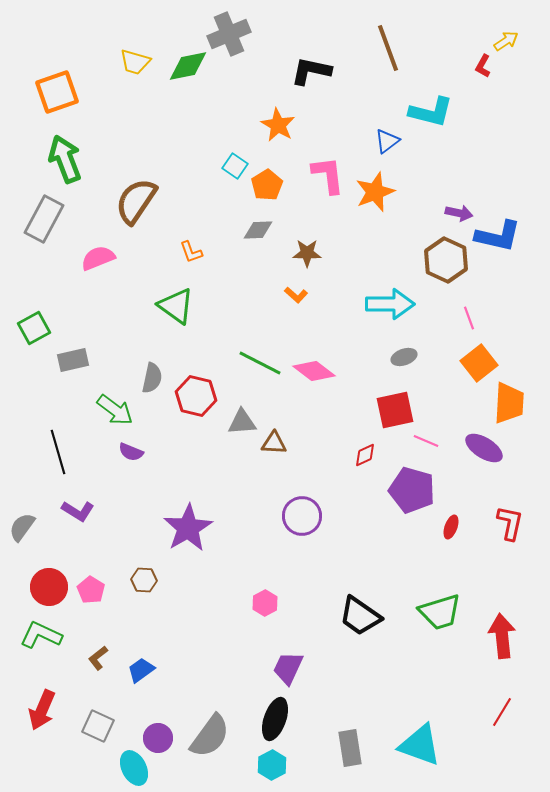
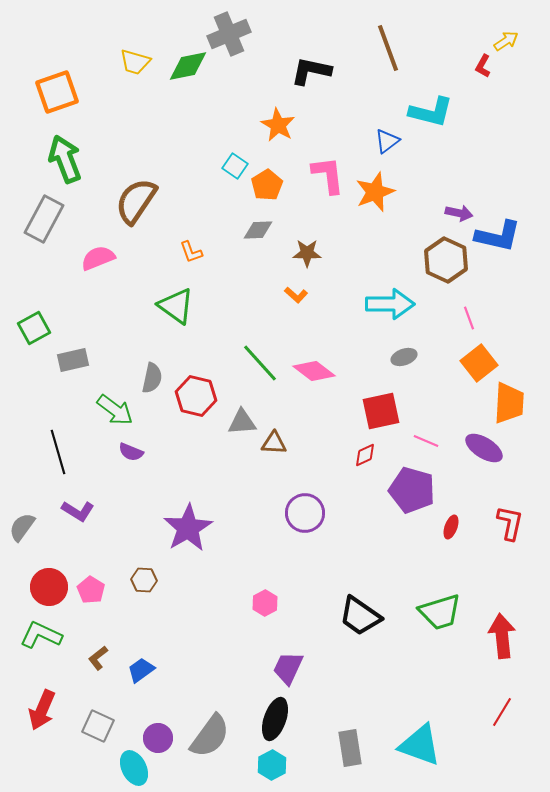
green line at (260, 363): rotated 21 degrees clockwise
red square at (395, 410): moved 14 px left, 1 px down
purple circle at (302, 516): moved 3 px right, 3 px up
